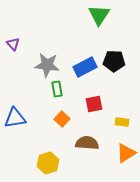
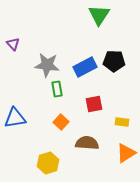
orange square: moved 1 px left, 3 px down
